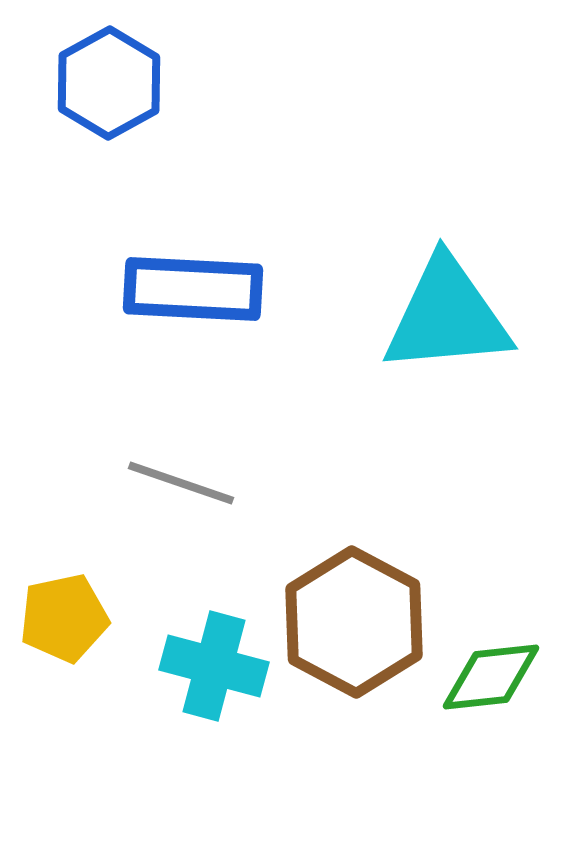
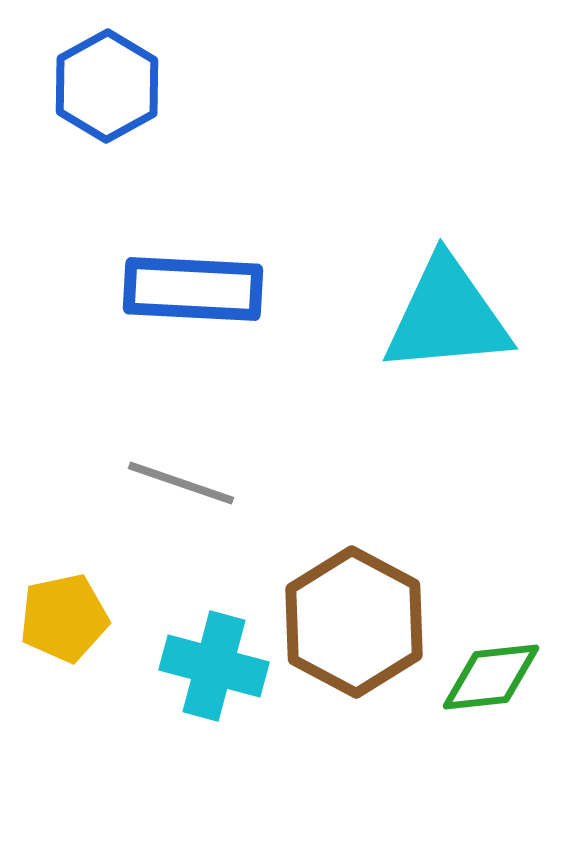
blue hexagon: moved 2 px left, 3 px down
